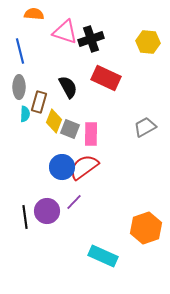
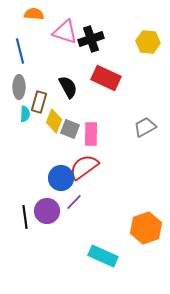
blue circle: moved 1 px left, 11 px down
